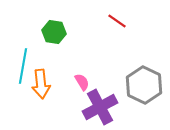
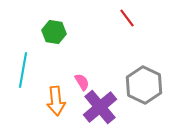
red line: moved 10 px right, 3 px up; rotated 18 degrees clockwise
cyan line: moved 4 px down
orange arrow: moved 15 px right, 17 px down
purple cross: rotated 12 degrees counterclockwise
